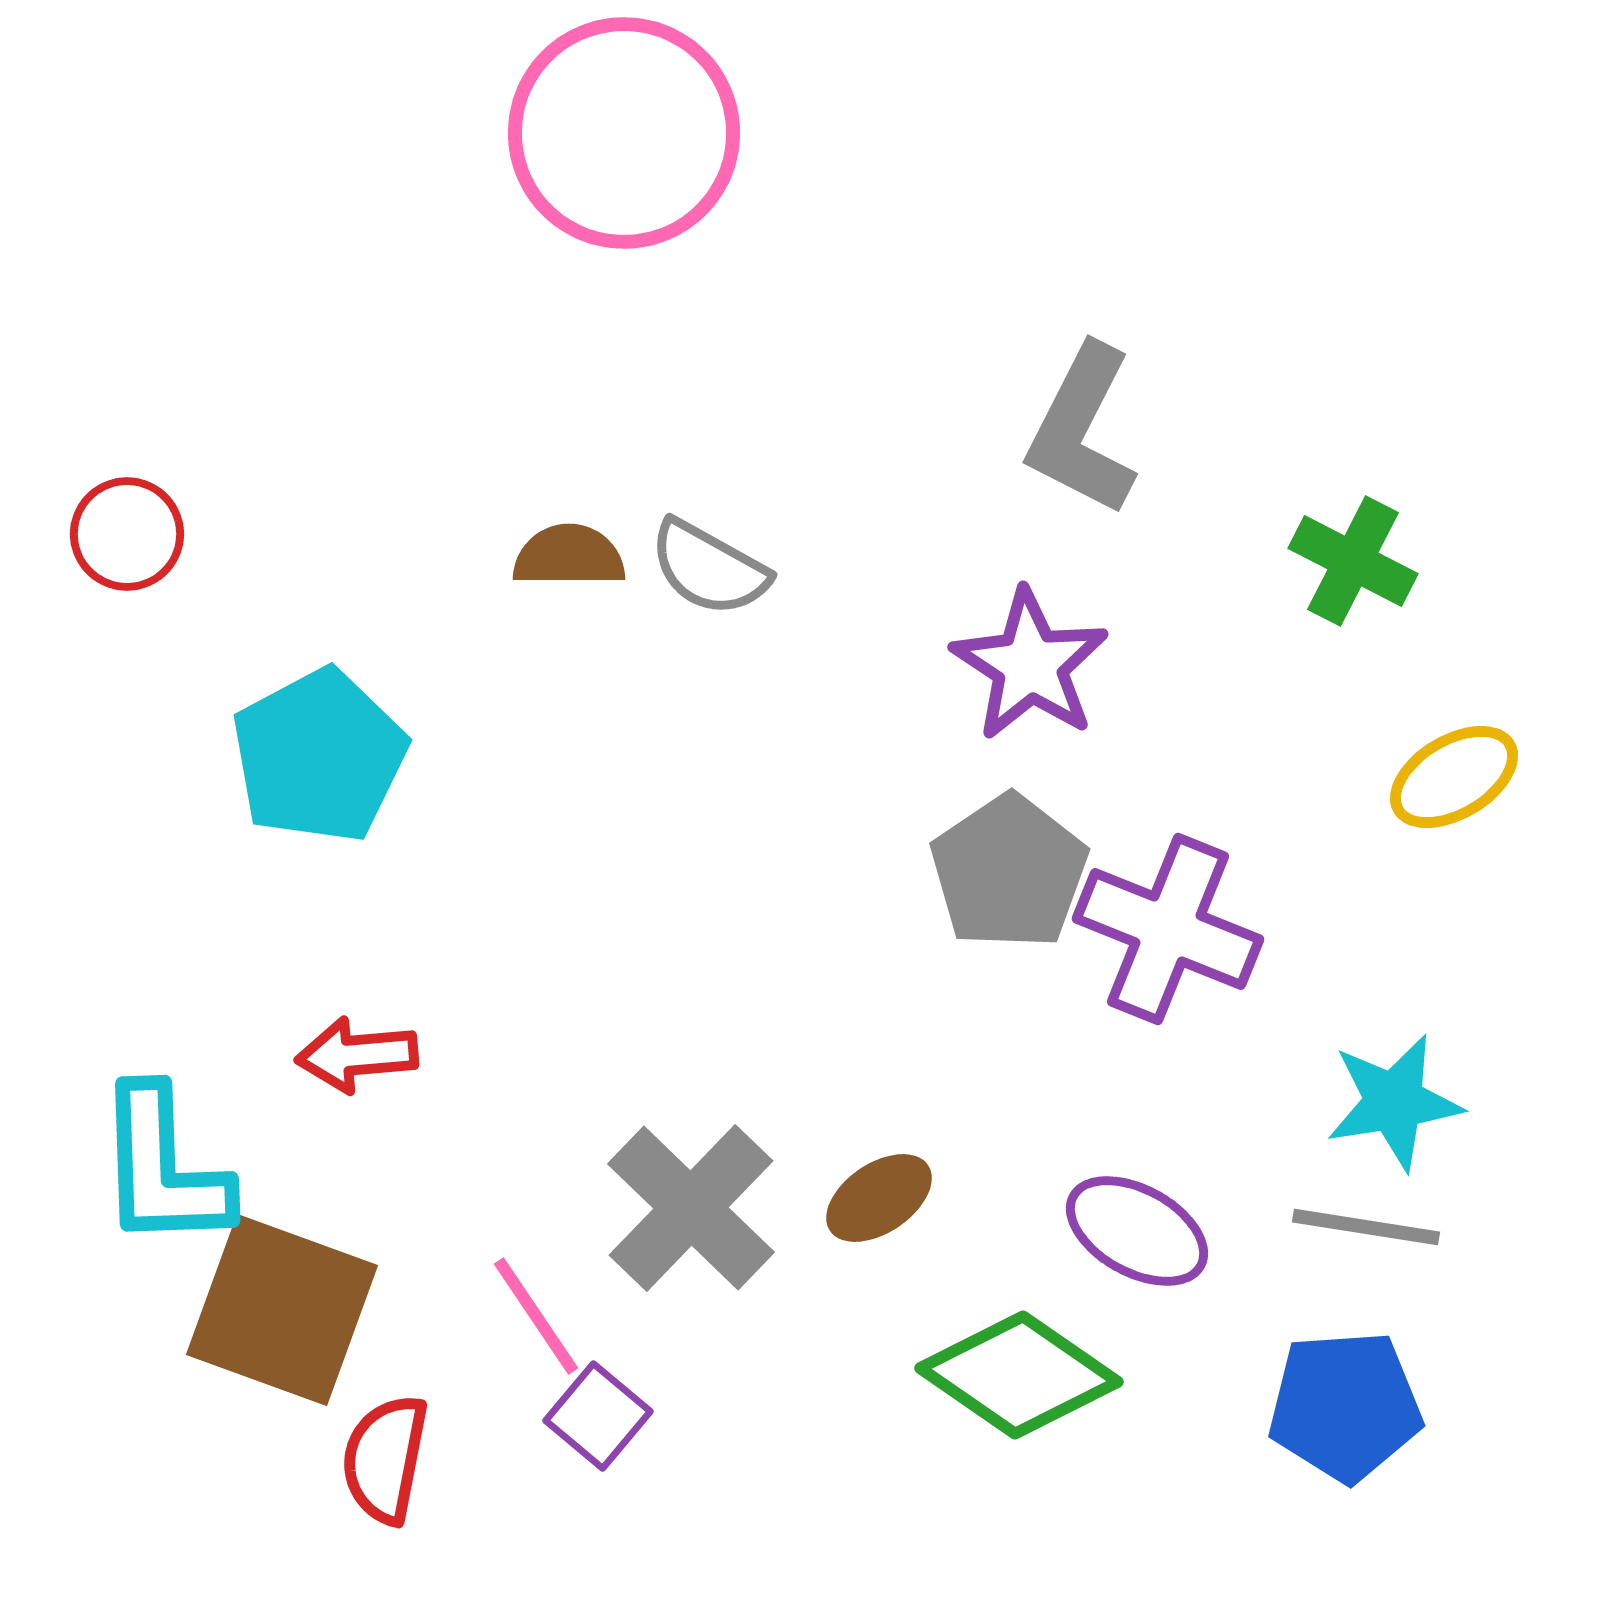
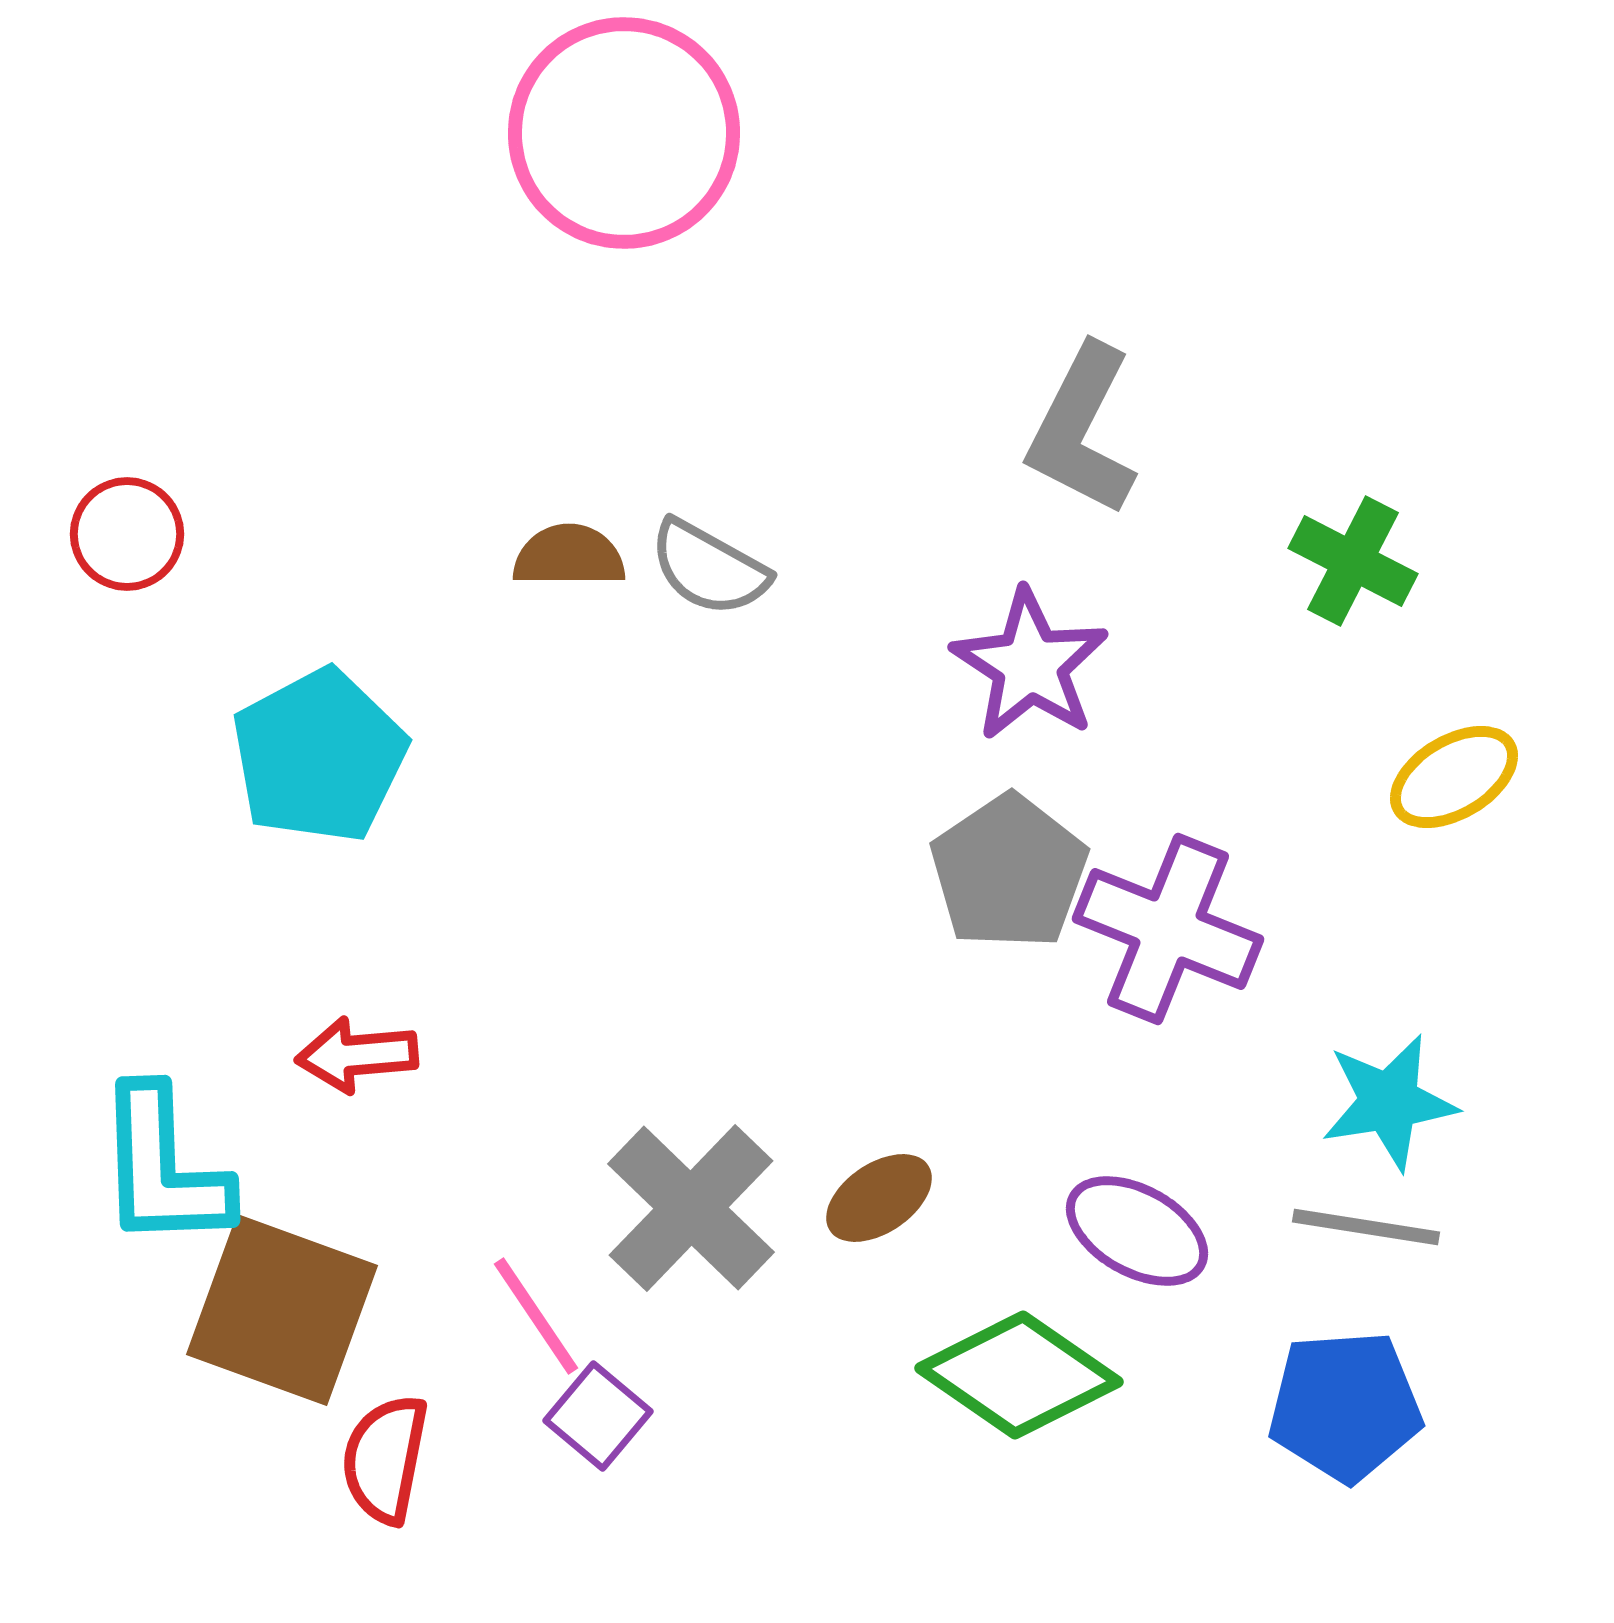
cyan star: moved 5 px left
